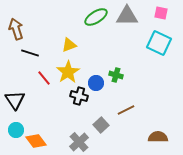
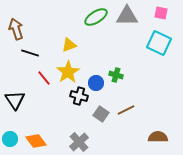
gray square: moved 11 px up; rotated 14 degrees counterclockwise
cyan circle: moved 6 px left, 9 px down
